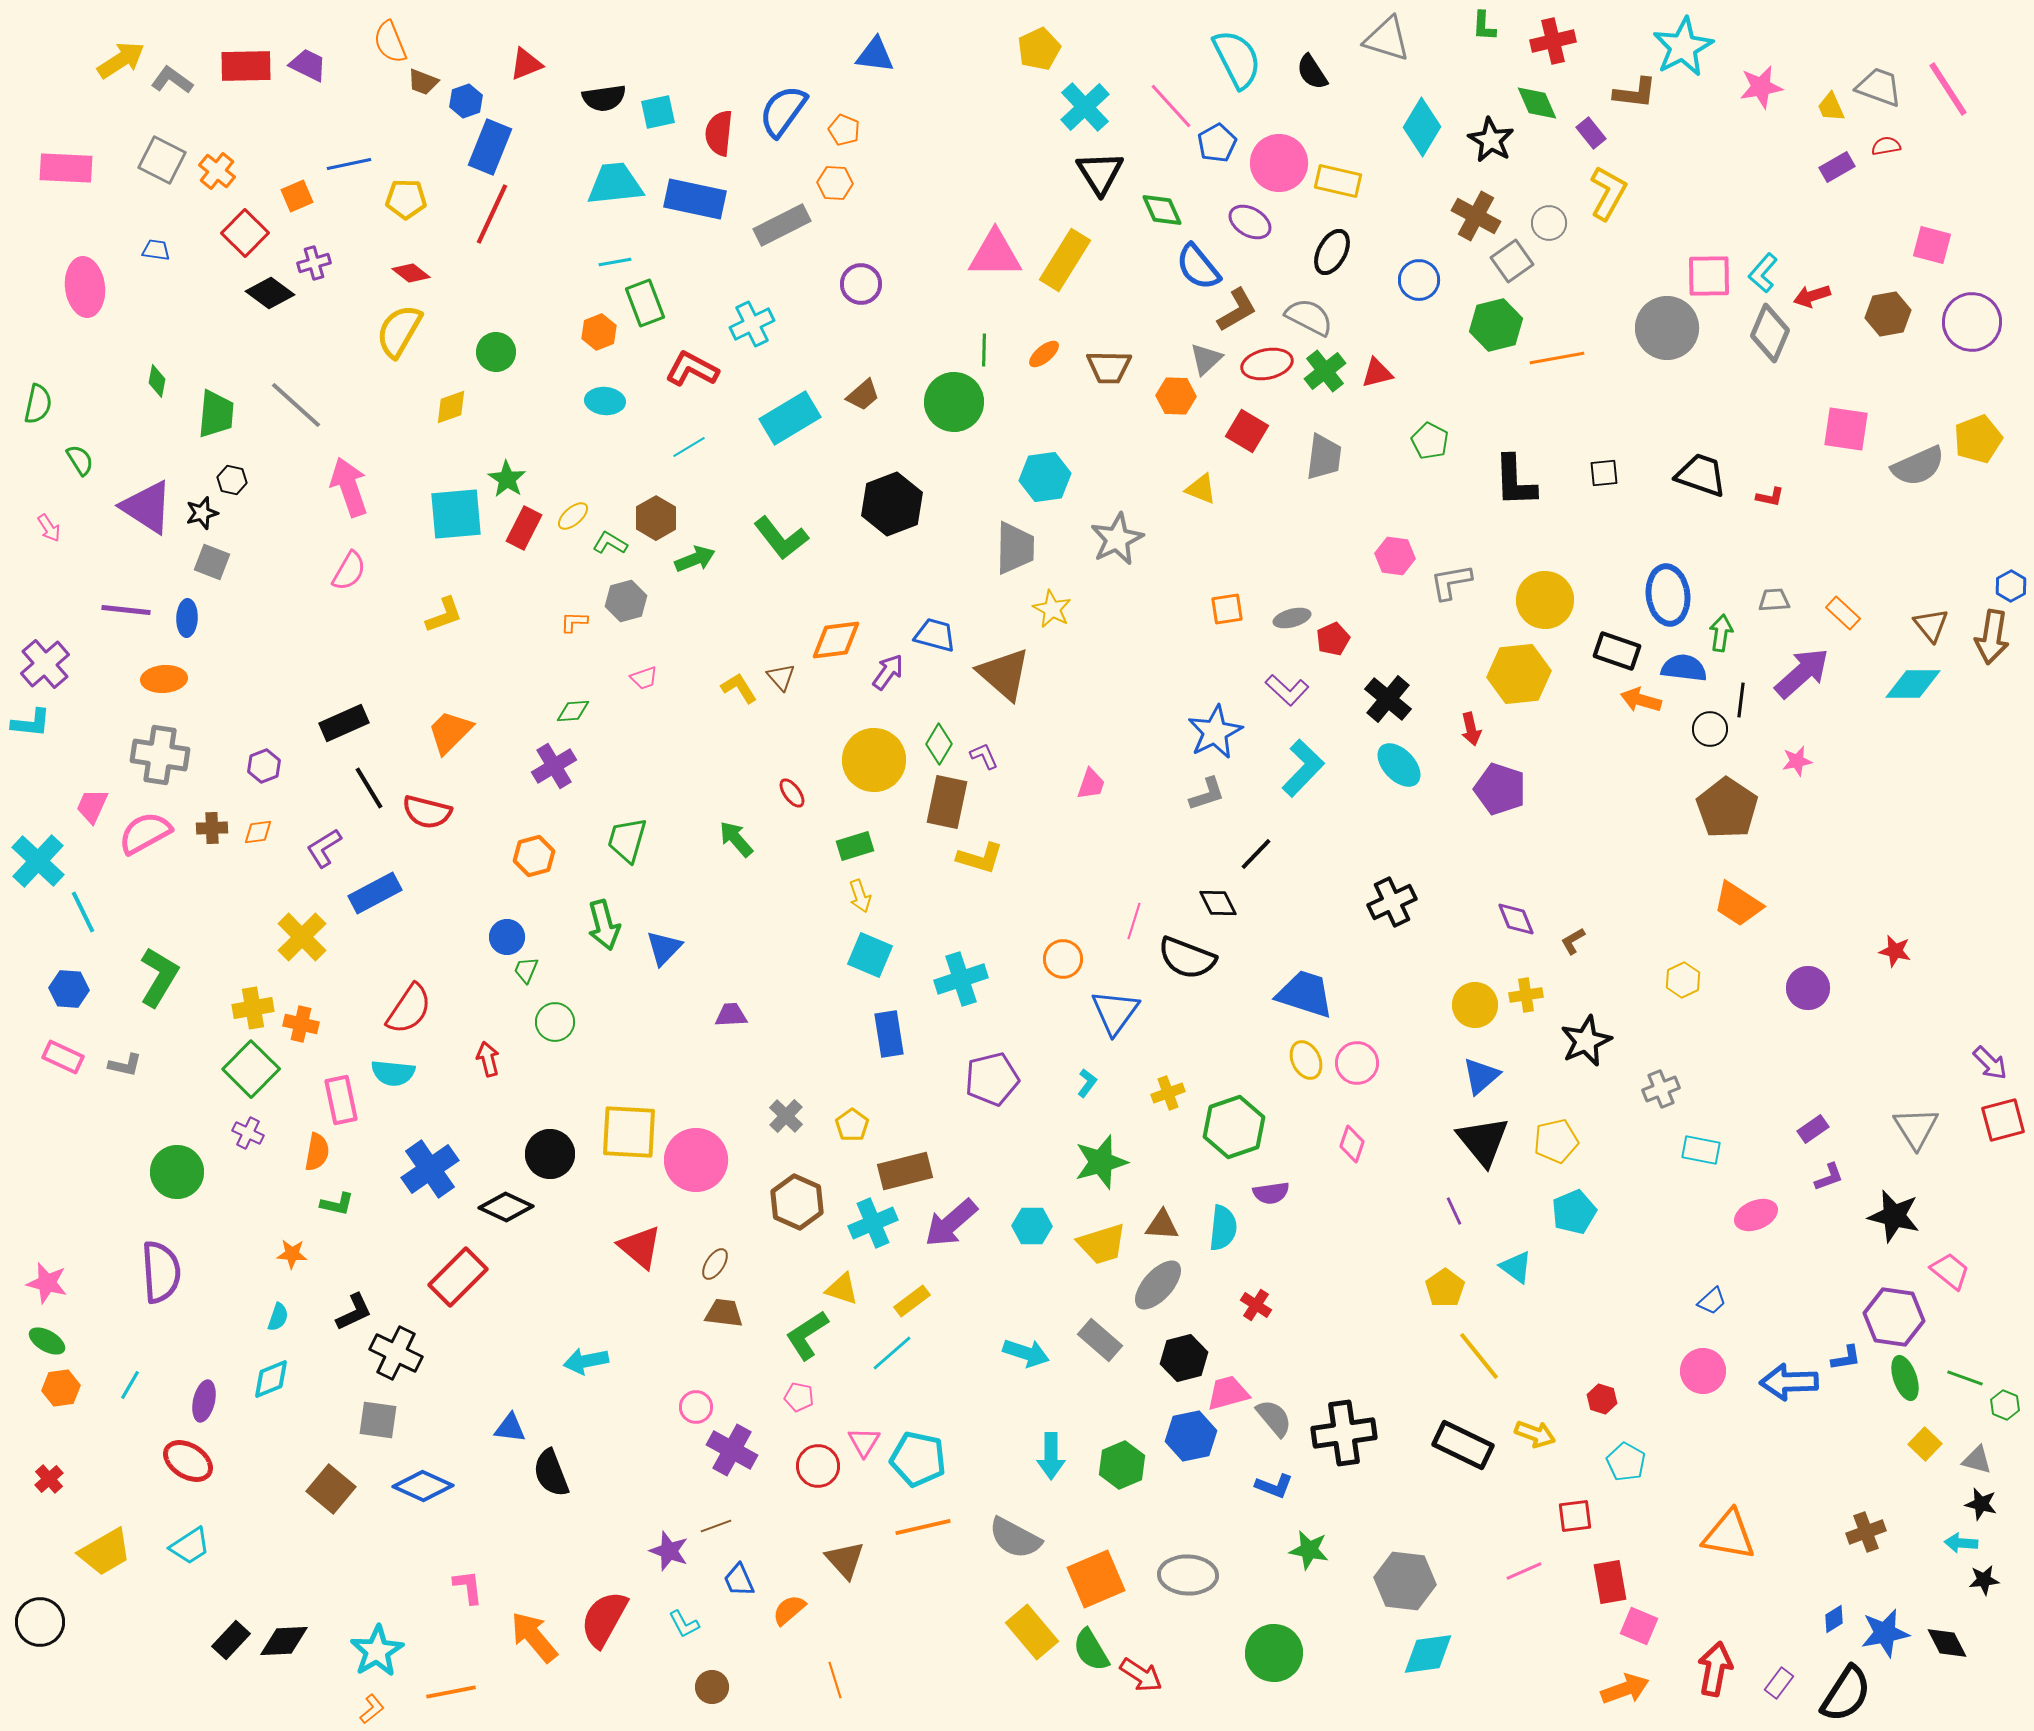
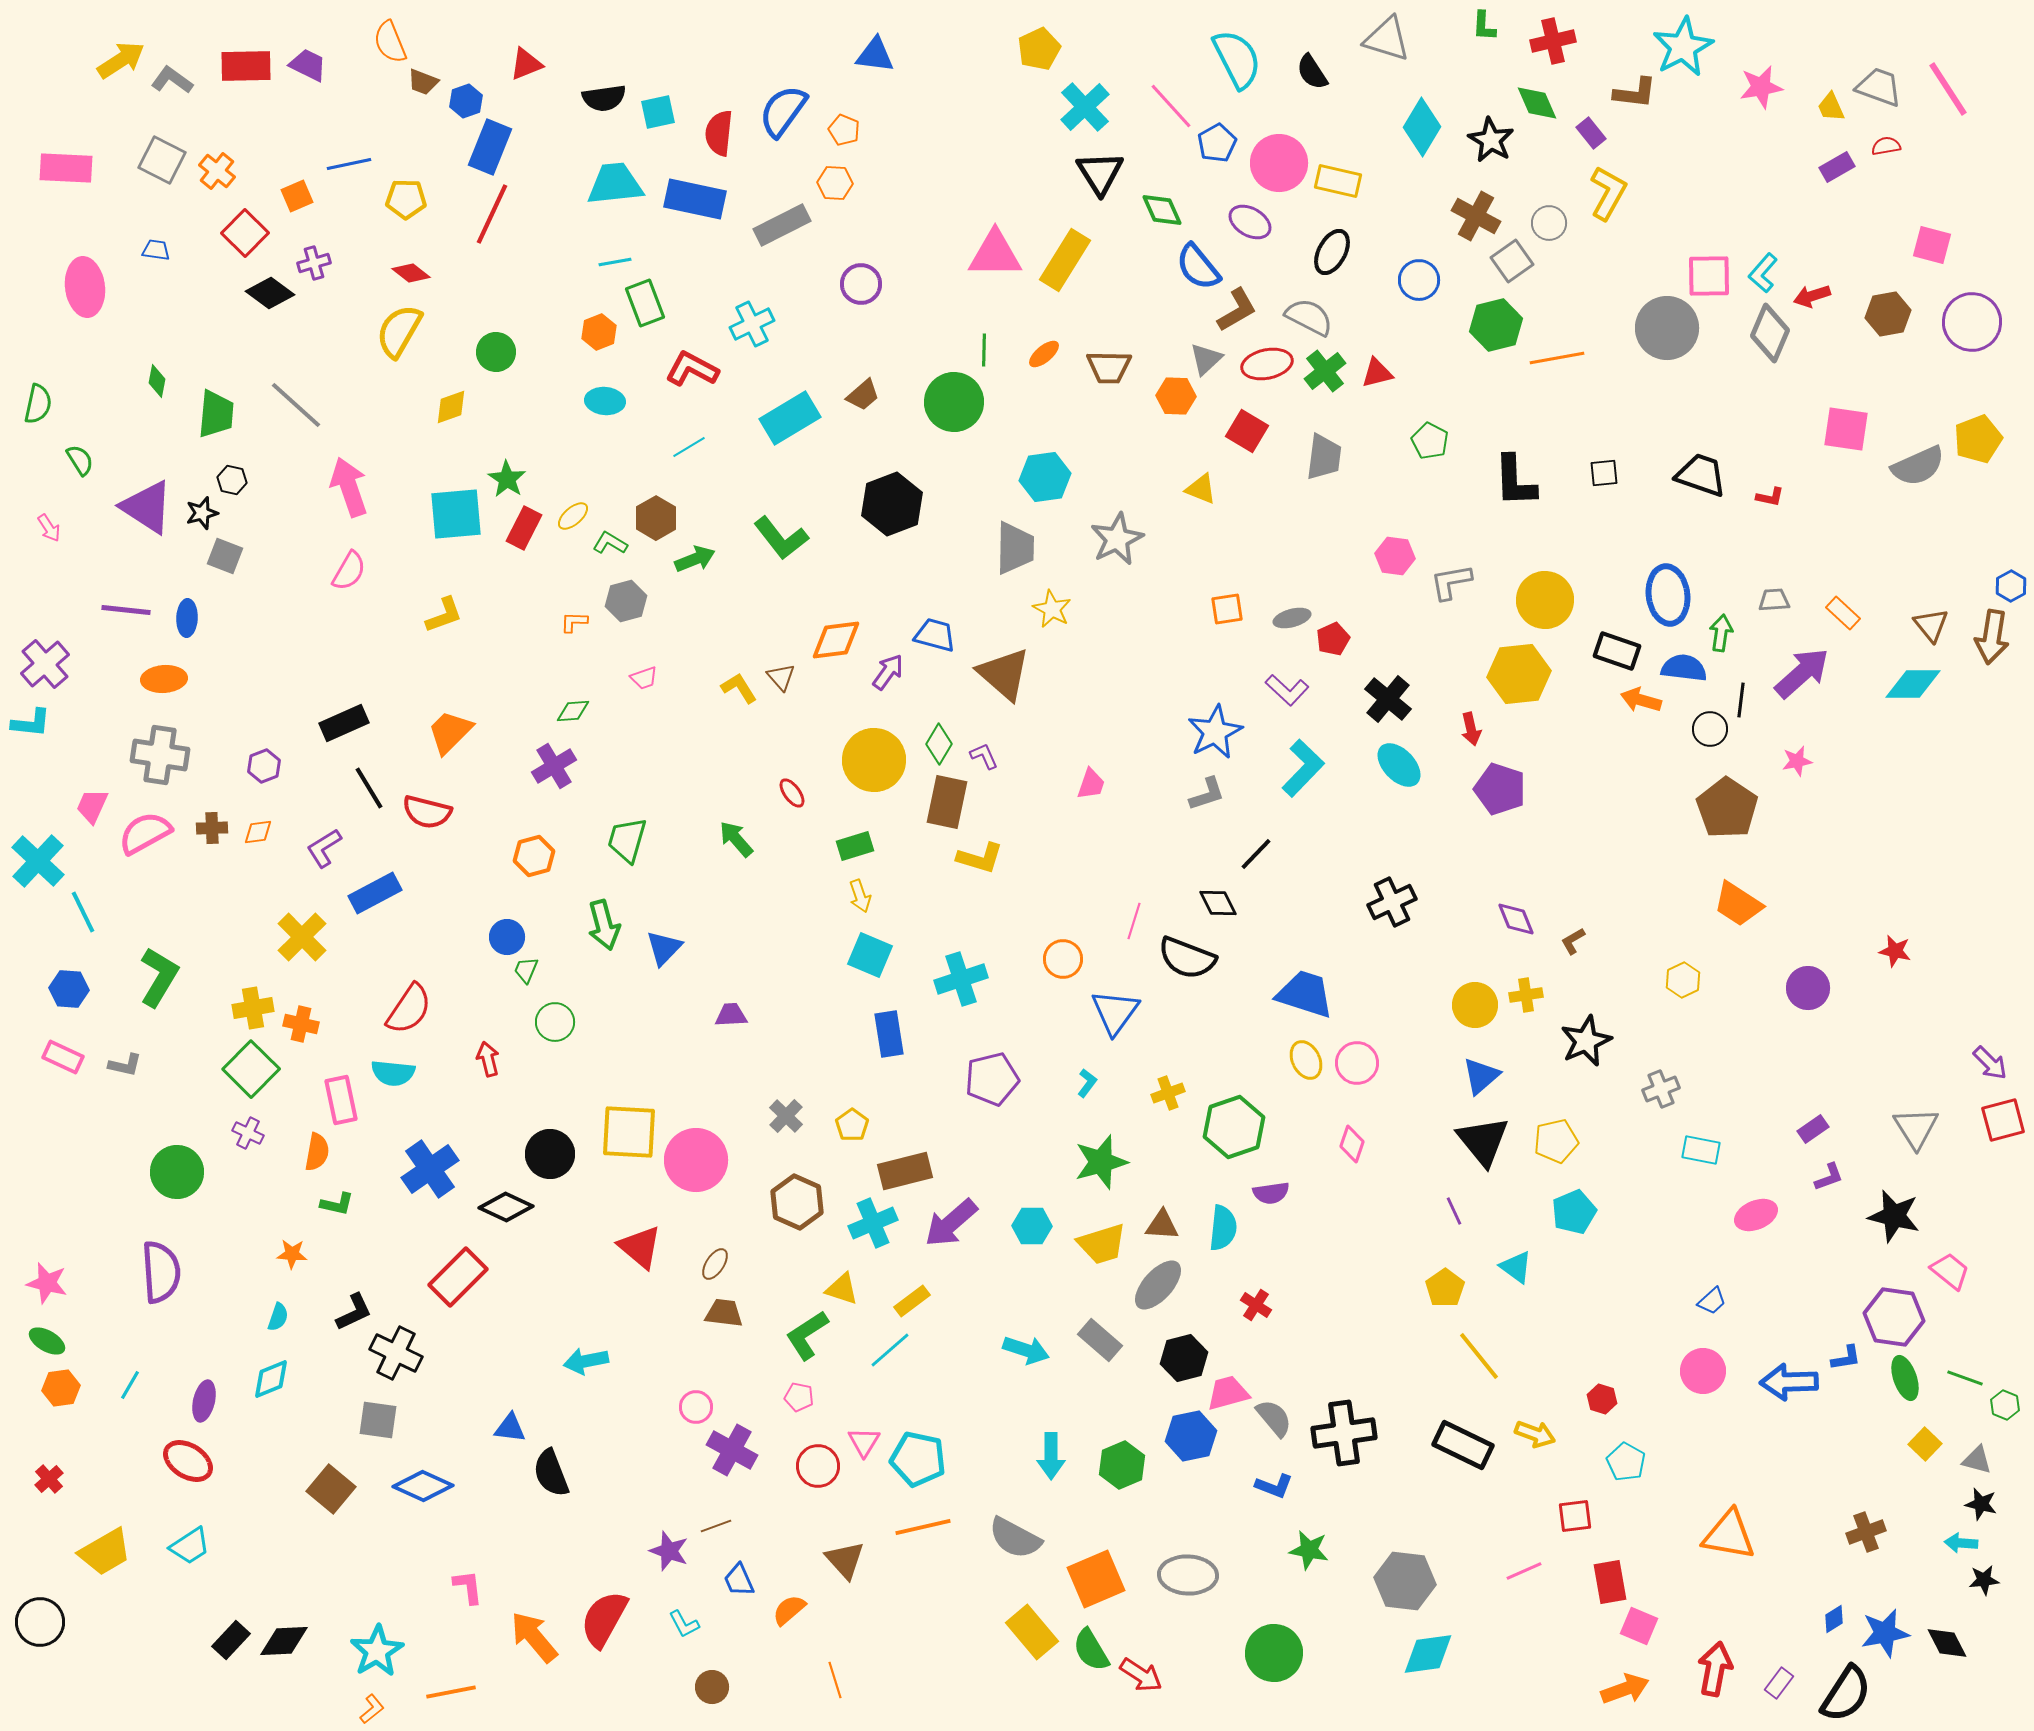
gray square at (212, 562): moved 13 px right, 6 px up
cyan line at (892, 1353): moved 2 px left, 3 px up
cyan arrow at (1026, 1353): moved 3 px up
